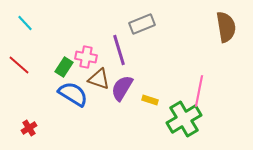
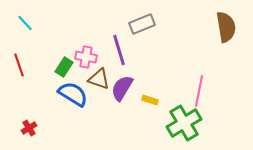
red line: rotated 30 degrees clockwise
green cross: moved 4 px down
